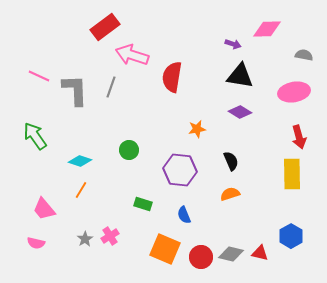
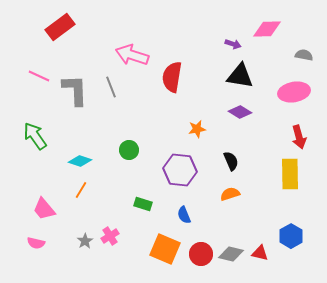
red rectangle: moved 45 px left
gray line: rotated 40 degrees counterclockwise
yellow rectangle: moved 2 px left
gray star: moved 2 px down
red circle: moved 3 px up
